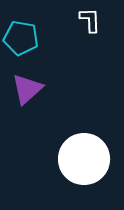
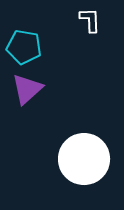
cyan pentagon: moved 3 px right, 9 px down
